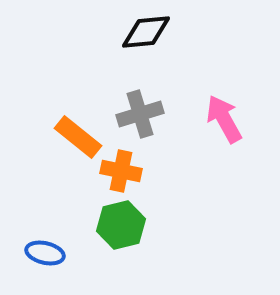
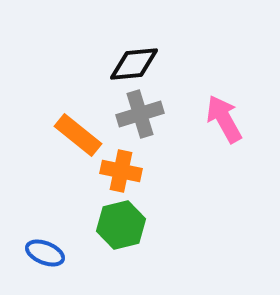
black diamond: moved 12 px left, 32 px down
orange rectangle: moved 2 px up
blue ellipse: rotated 9 degrees clockwise
